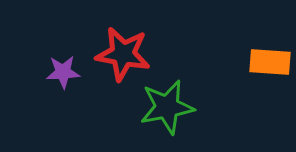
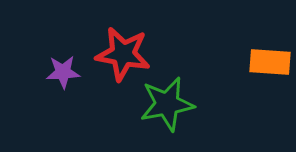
green star: moved 3 px up
